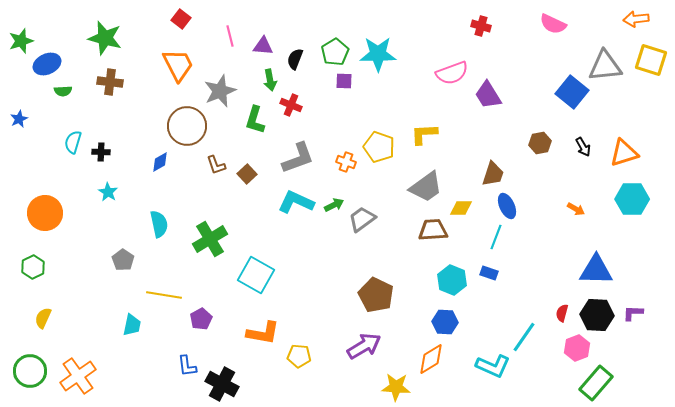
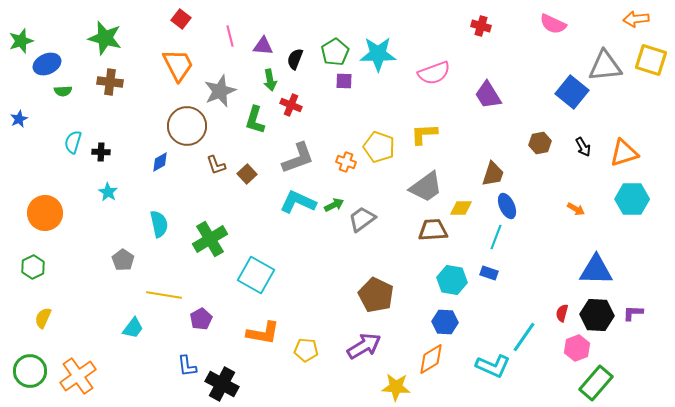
pink semicircle at (452, 73): moved 18 px left
cyan L-shape at (296, 202): moved 2 px right
cyan hexagon at (452, 280): rotated 12 degrees counterclockwise
cyan trapezoid at (132, 325): moved 1 px right, 3 px down; rotated 25 degrees clockwise
yellow pentagon at (299, 356): moved 7 px right, 6 px up
